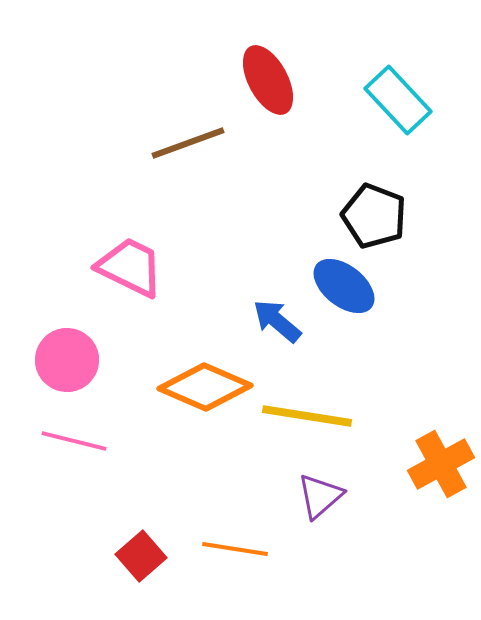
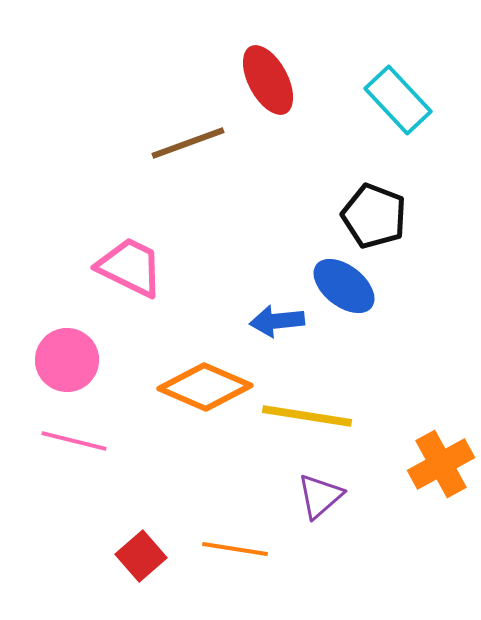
blue arrow: rotated 46 degrees counterclockwise
